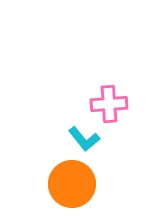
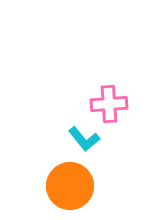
orange circle: moved 2 px left, 2 px down
